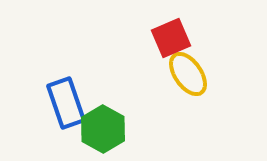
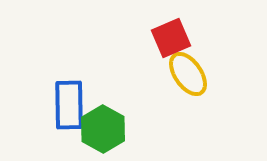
blue rectangle: moved 3 px right, 2 px down; rotated 18 degrees clockwise
